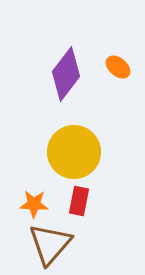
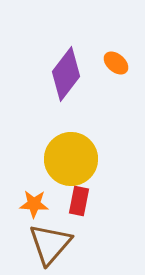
orange ellipse: moved 2 px left, 4 px up
yellow circle: moved 3 px left, 7 px down
